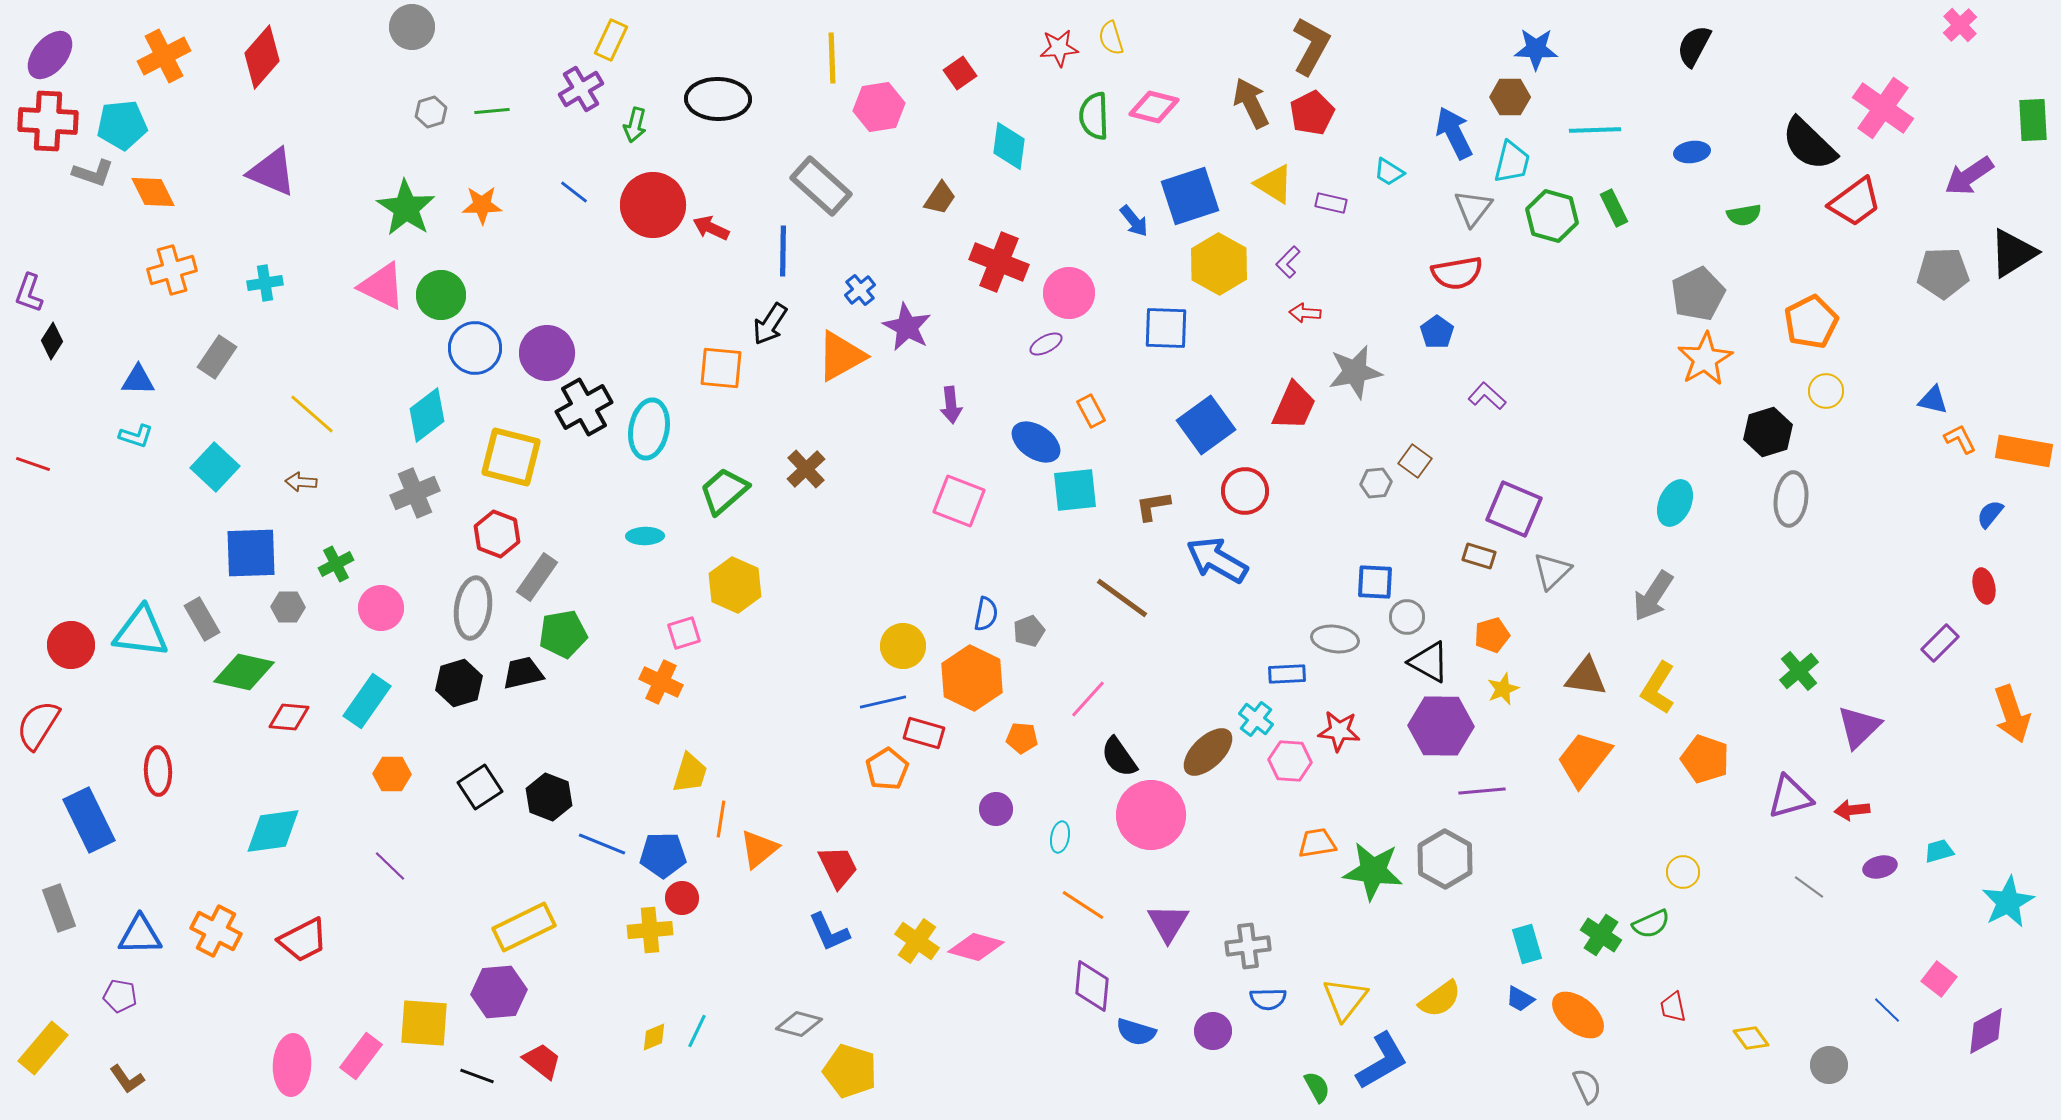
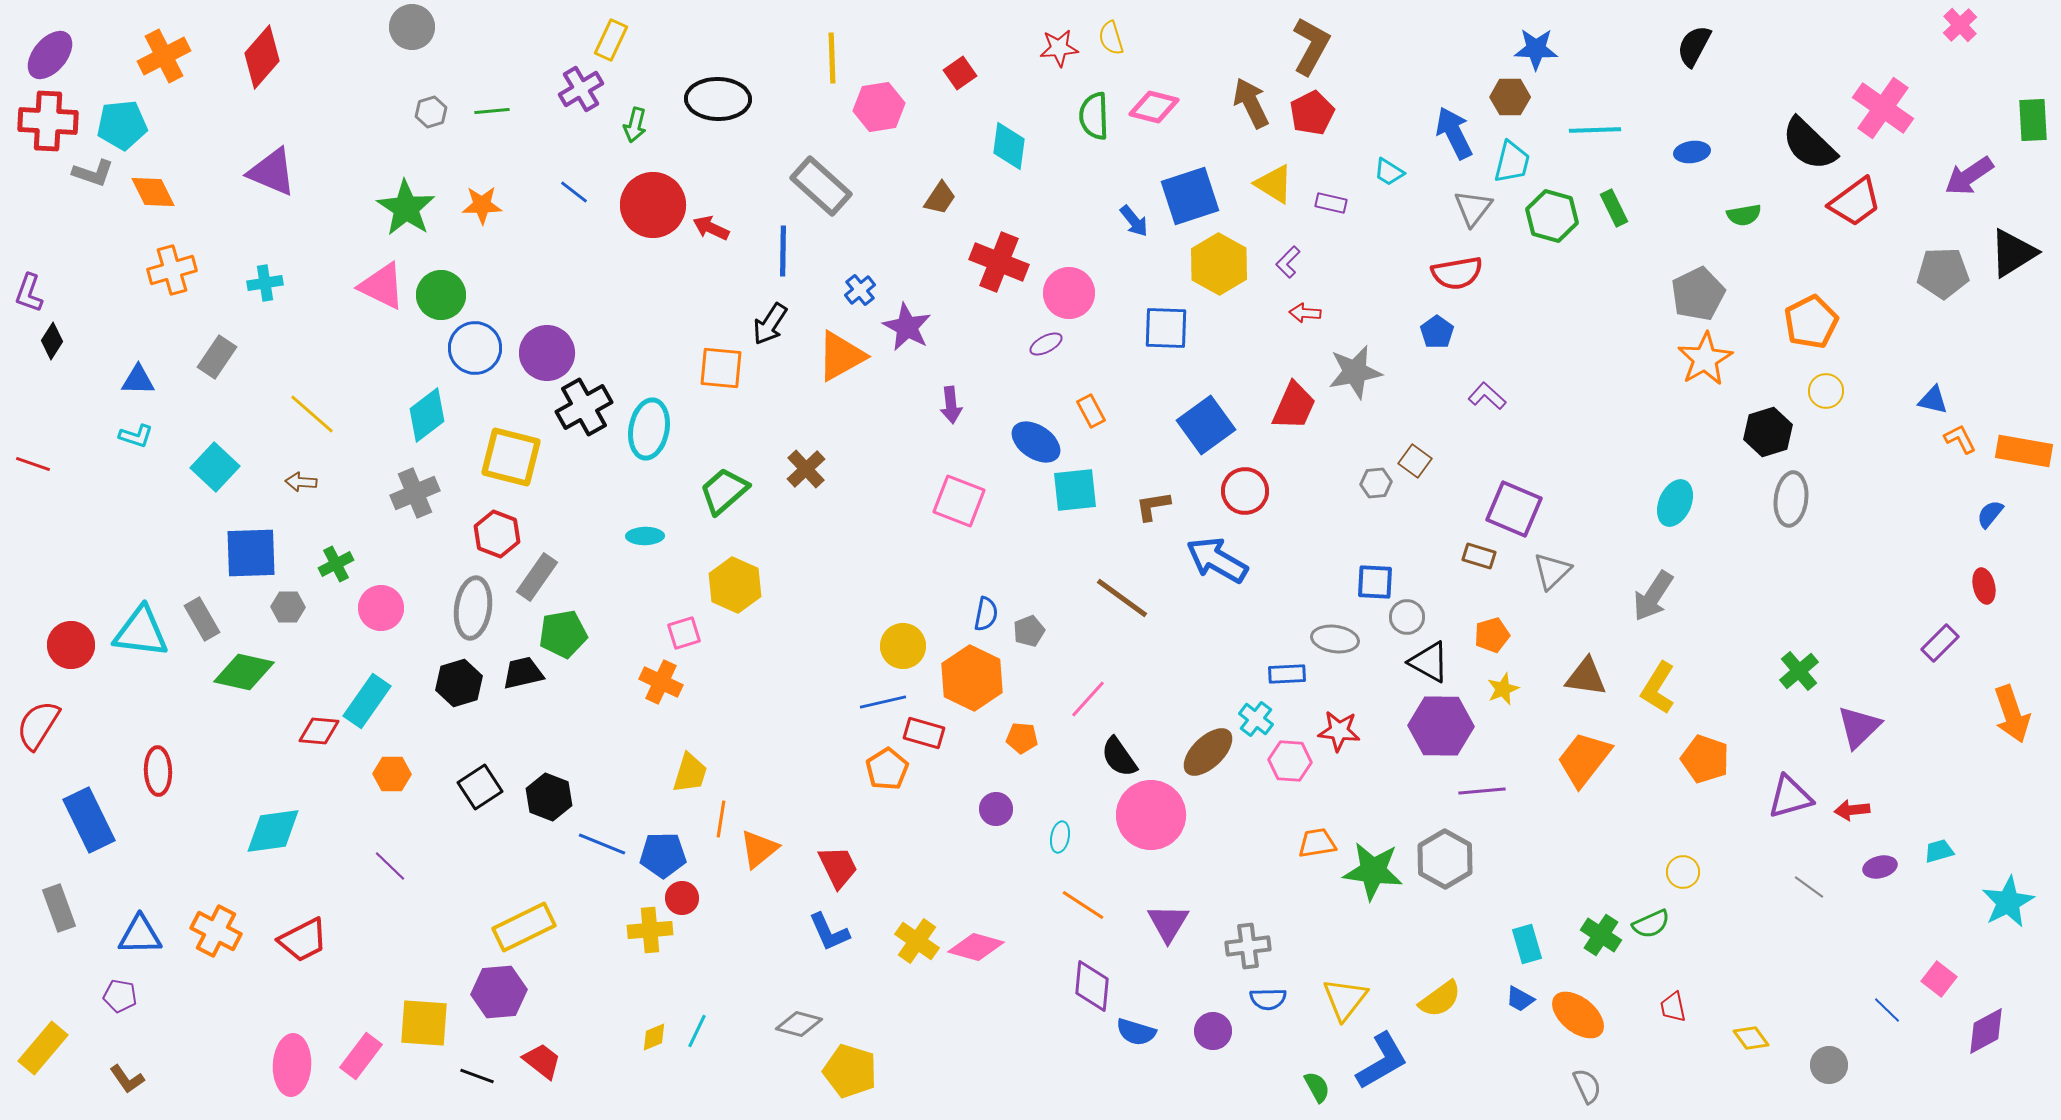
red diamond at (289, 717): moved 30 px right, 14 px down
